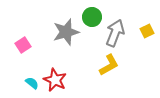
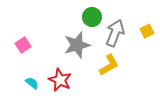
gray star: moved 11 px right, 13 px down
red star: moved 5 px right
